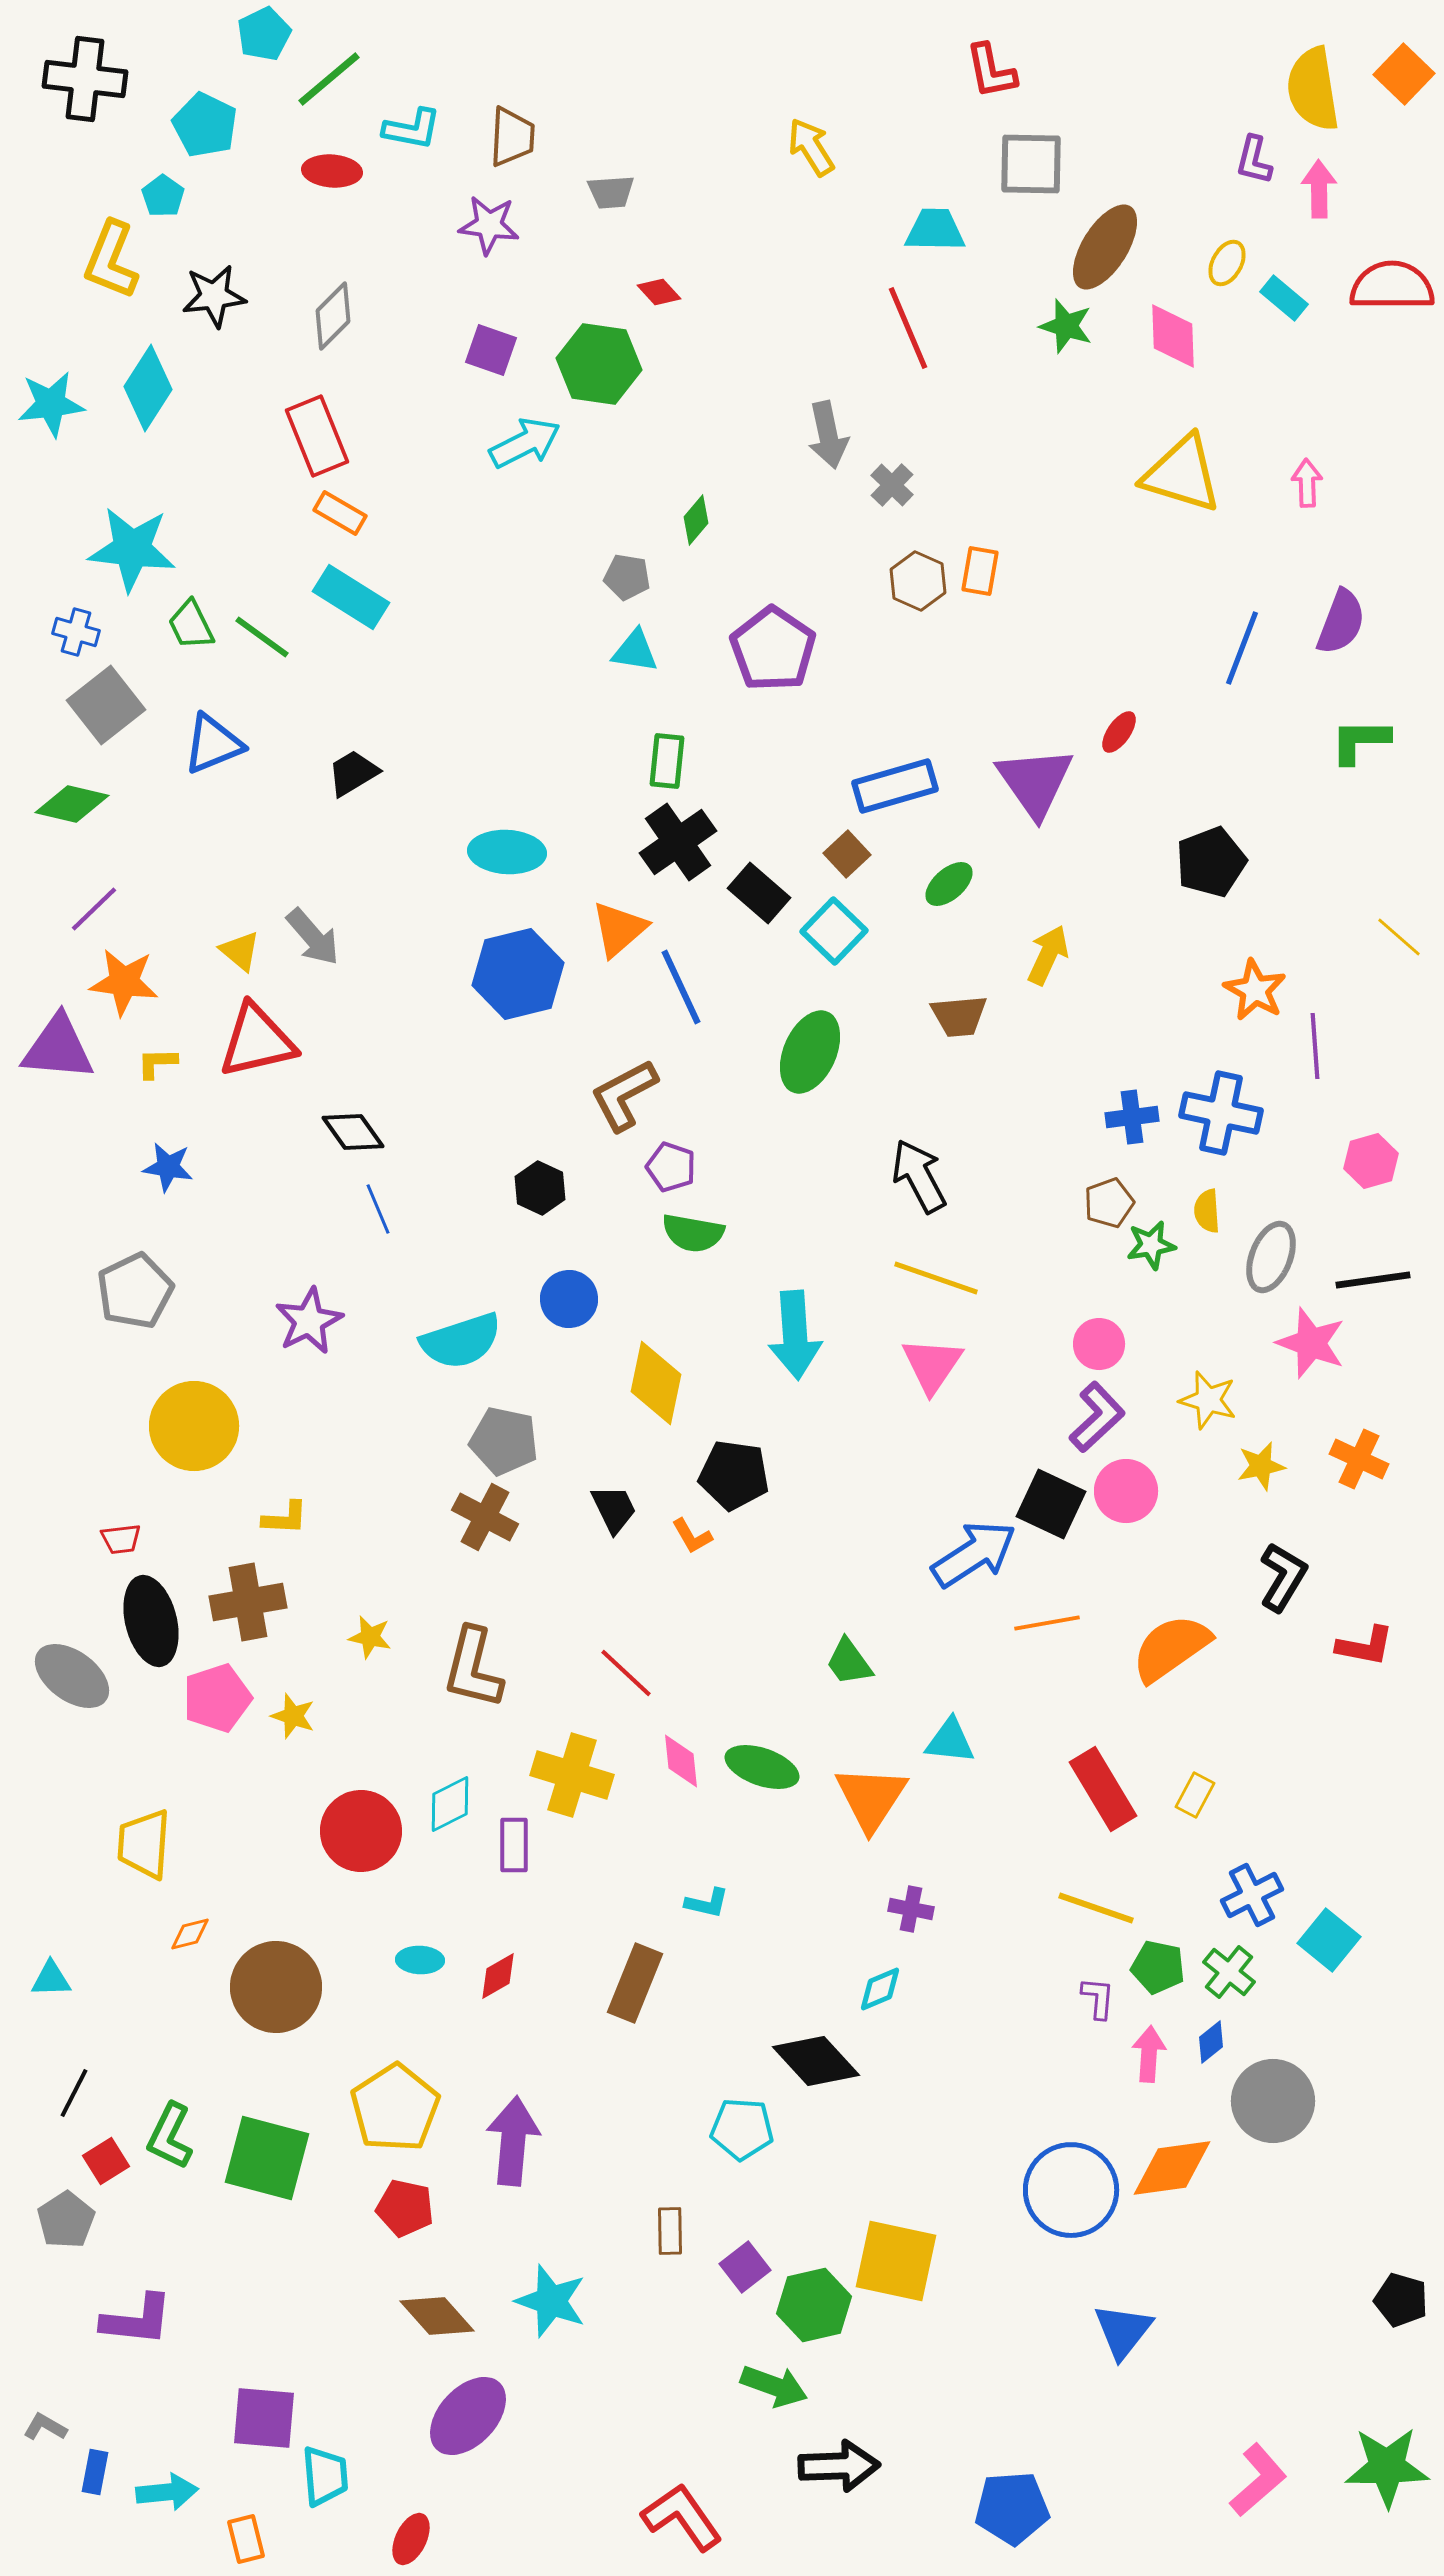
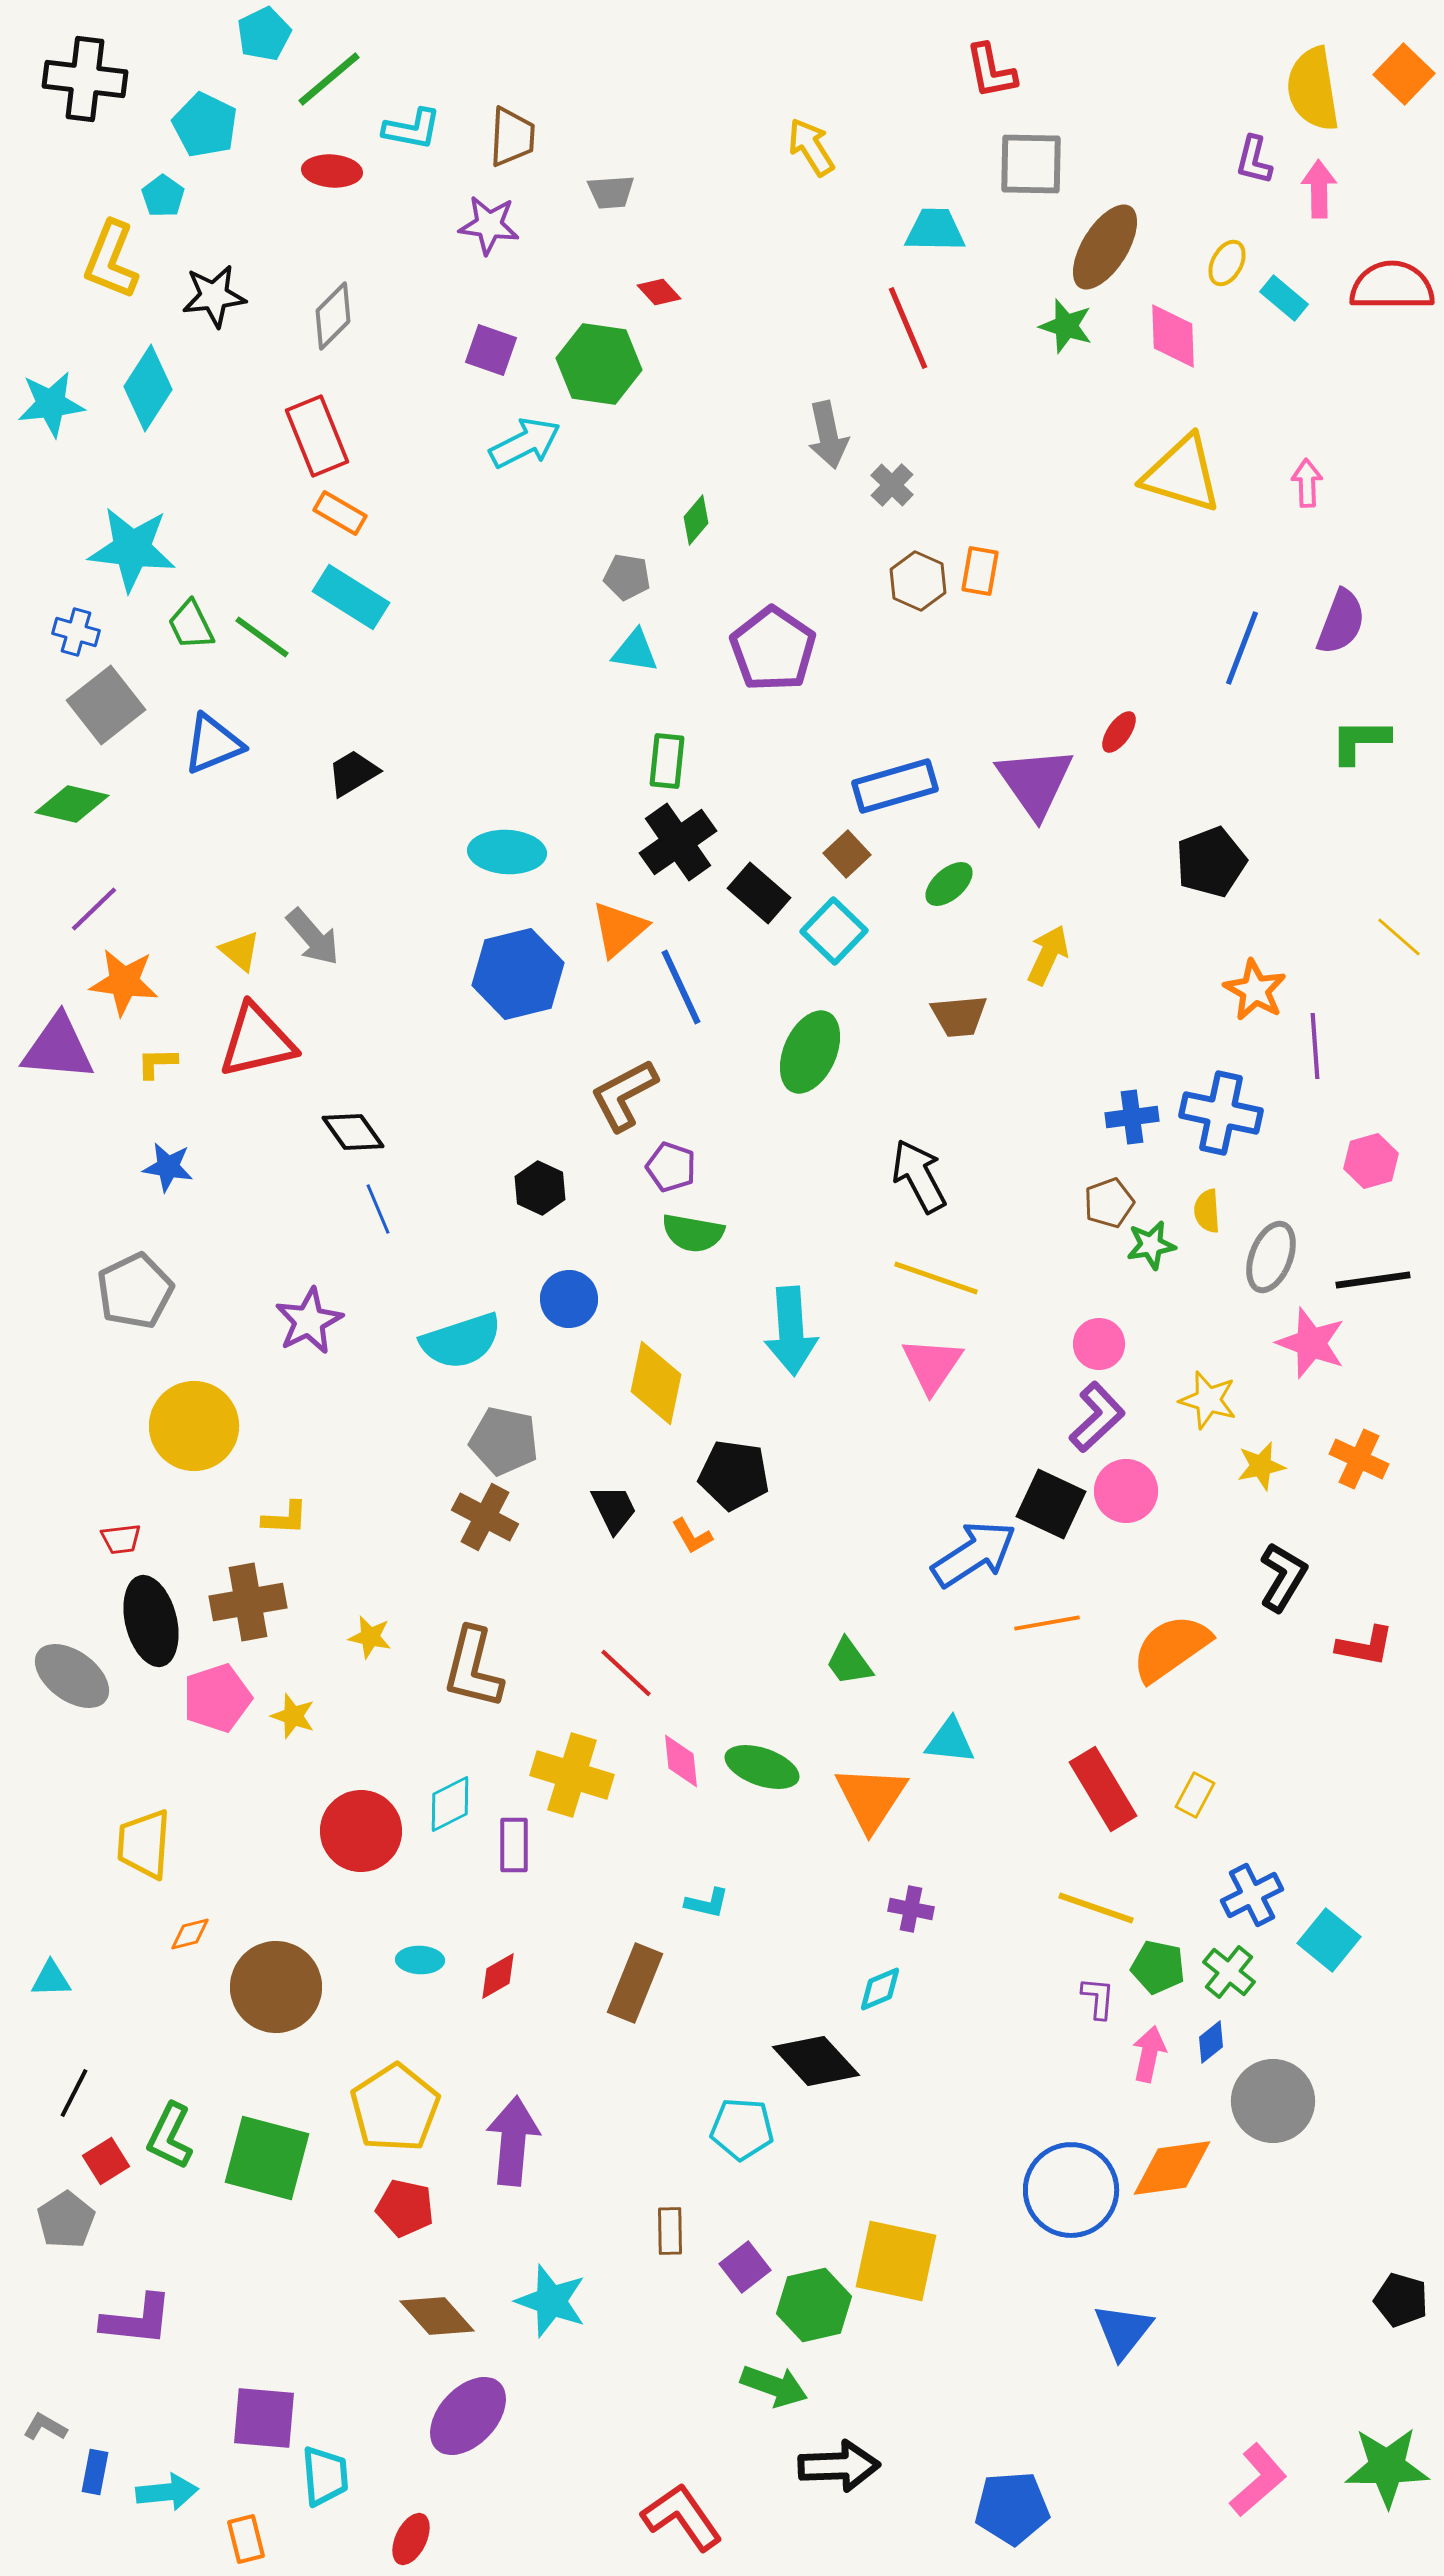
cyan arrow at (795, 1335): moved 4 px left, 4 px up
pink arrow at (1149, 2054): rotated 8 degrees clockwise
